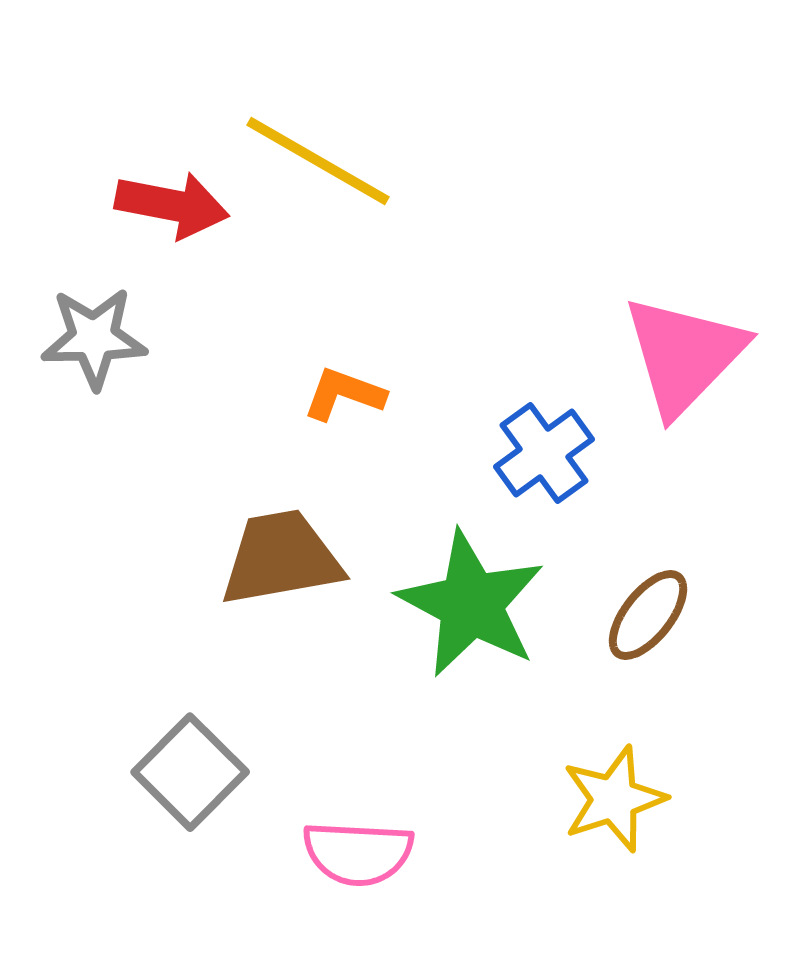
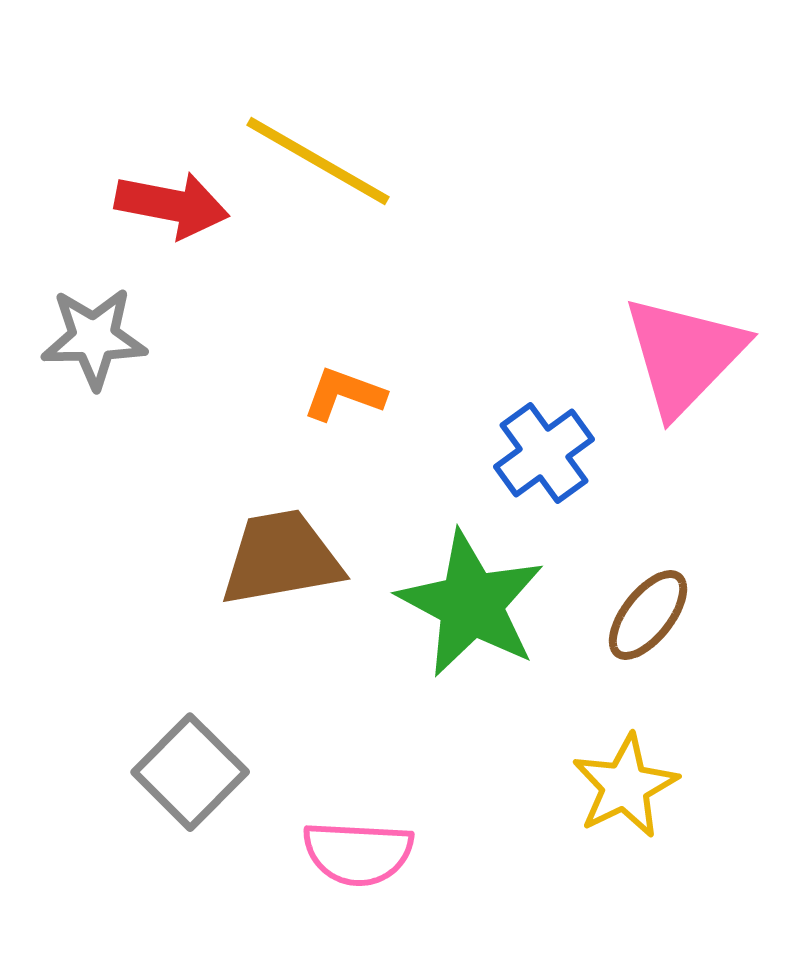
yellow star: moved 11 px right, 13 px up; rotated 8 degrees counterclockwise
